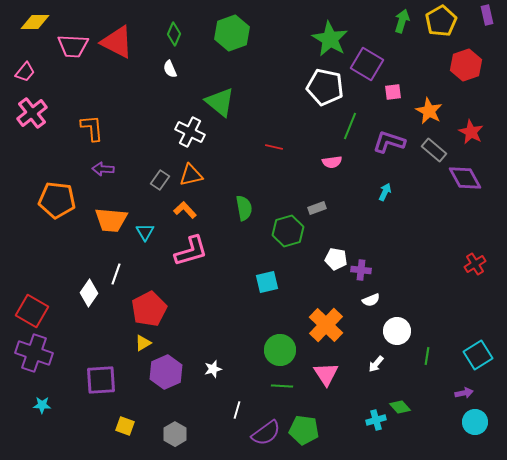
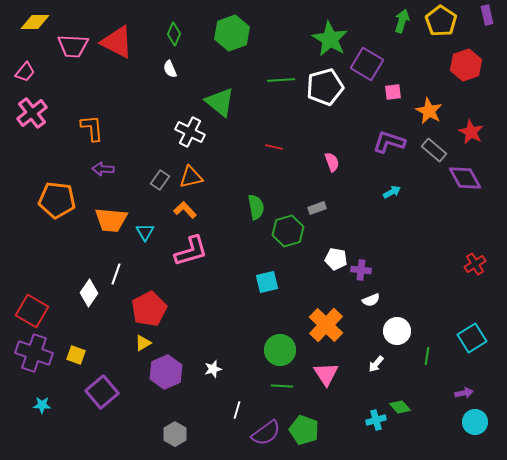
yellow pentagon at (441, 21): rotated 8 degrees counterclockwise
white pentagon at (325, 87): rotated 27 degrees counterclockwise
green line at (350, 126): moved 69 px left, 46 px up; rotated 64 degrees clockwise
pink semicircle at (332, 162): rotated 102 degrees counterclockwise
orange triangle at (191, 175): moved 2 px down
cyan arrow at (385, 192): moved 7 px right; rotated 36 degrees clockwise
green semicircle at (244, 208): moved 12 px right, 1 px up
cyan square at (478, 355): moved 6 px left, 17 px up
purple square at (101, 380): moved 1 px right, 12 px down; rotated 36 degrees counterclockwise
yellow square at (125, 426): moved 49 px left, 71 px up
green pentagon at (304, 430): rotated 12 degrees clockwise
